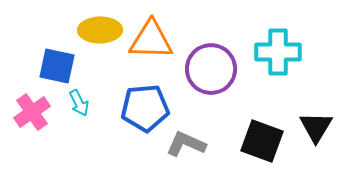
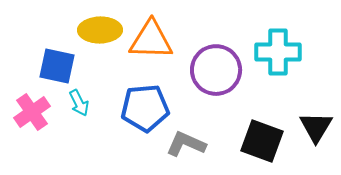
purple circle: moved 5 px right, 1 px down
